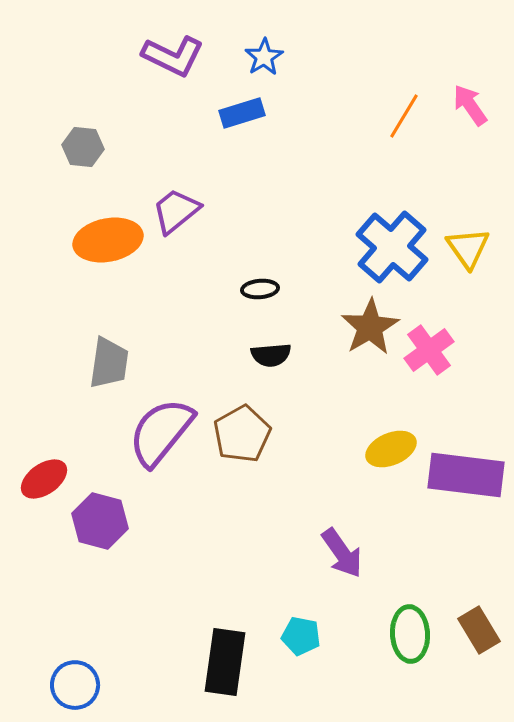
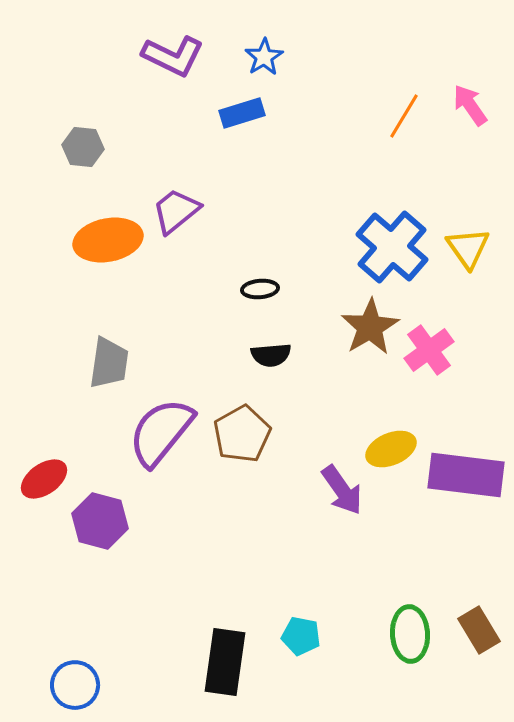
purple arrow: moved 63 px up
